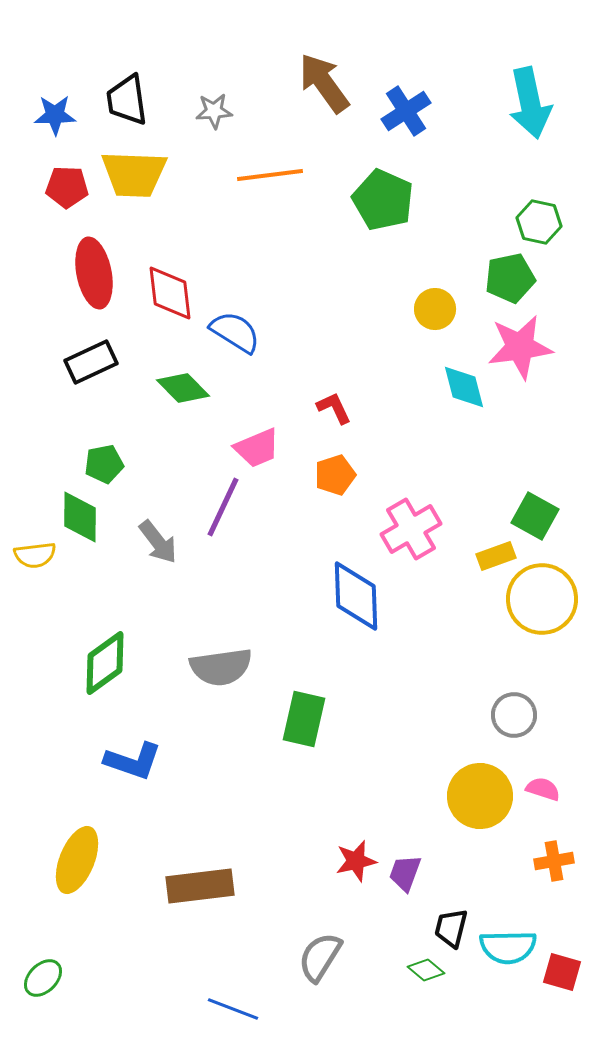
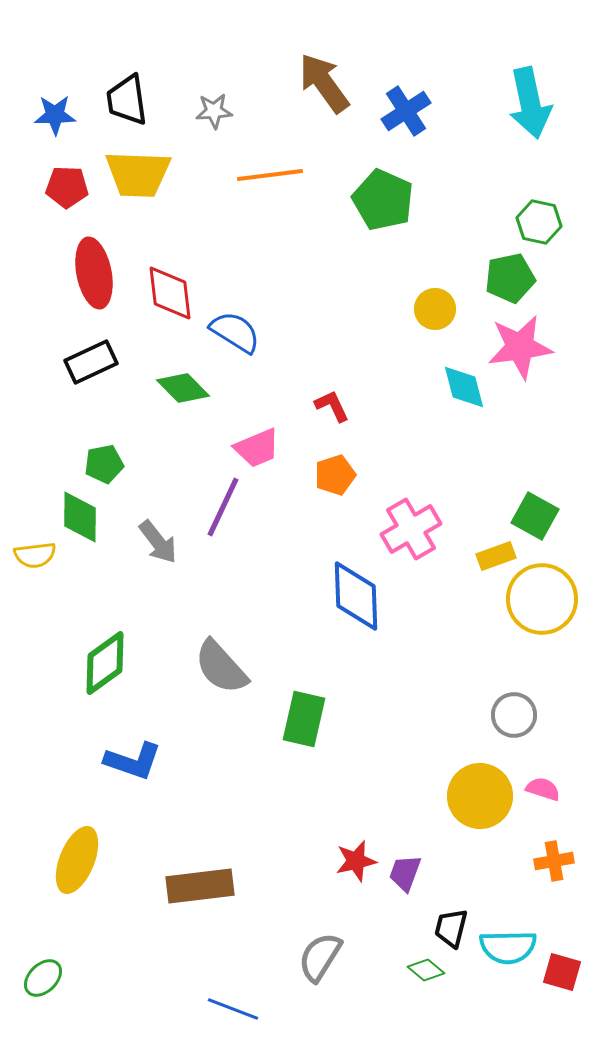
yellow trapezoid at (134, 174): moved 4 px right
red L-shape at (334, 408): moved 2 px left, 2 px up
gray semicircle at (221, 667): rotated 56 degrees clockwise
